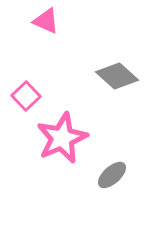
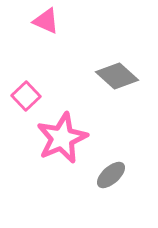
gray ellipse: moved 1 px left
